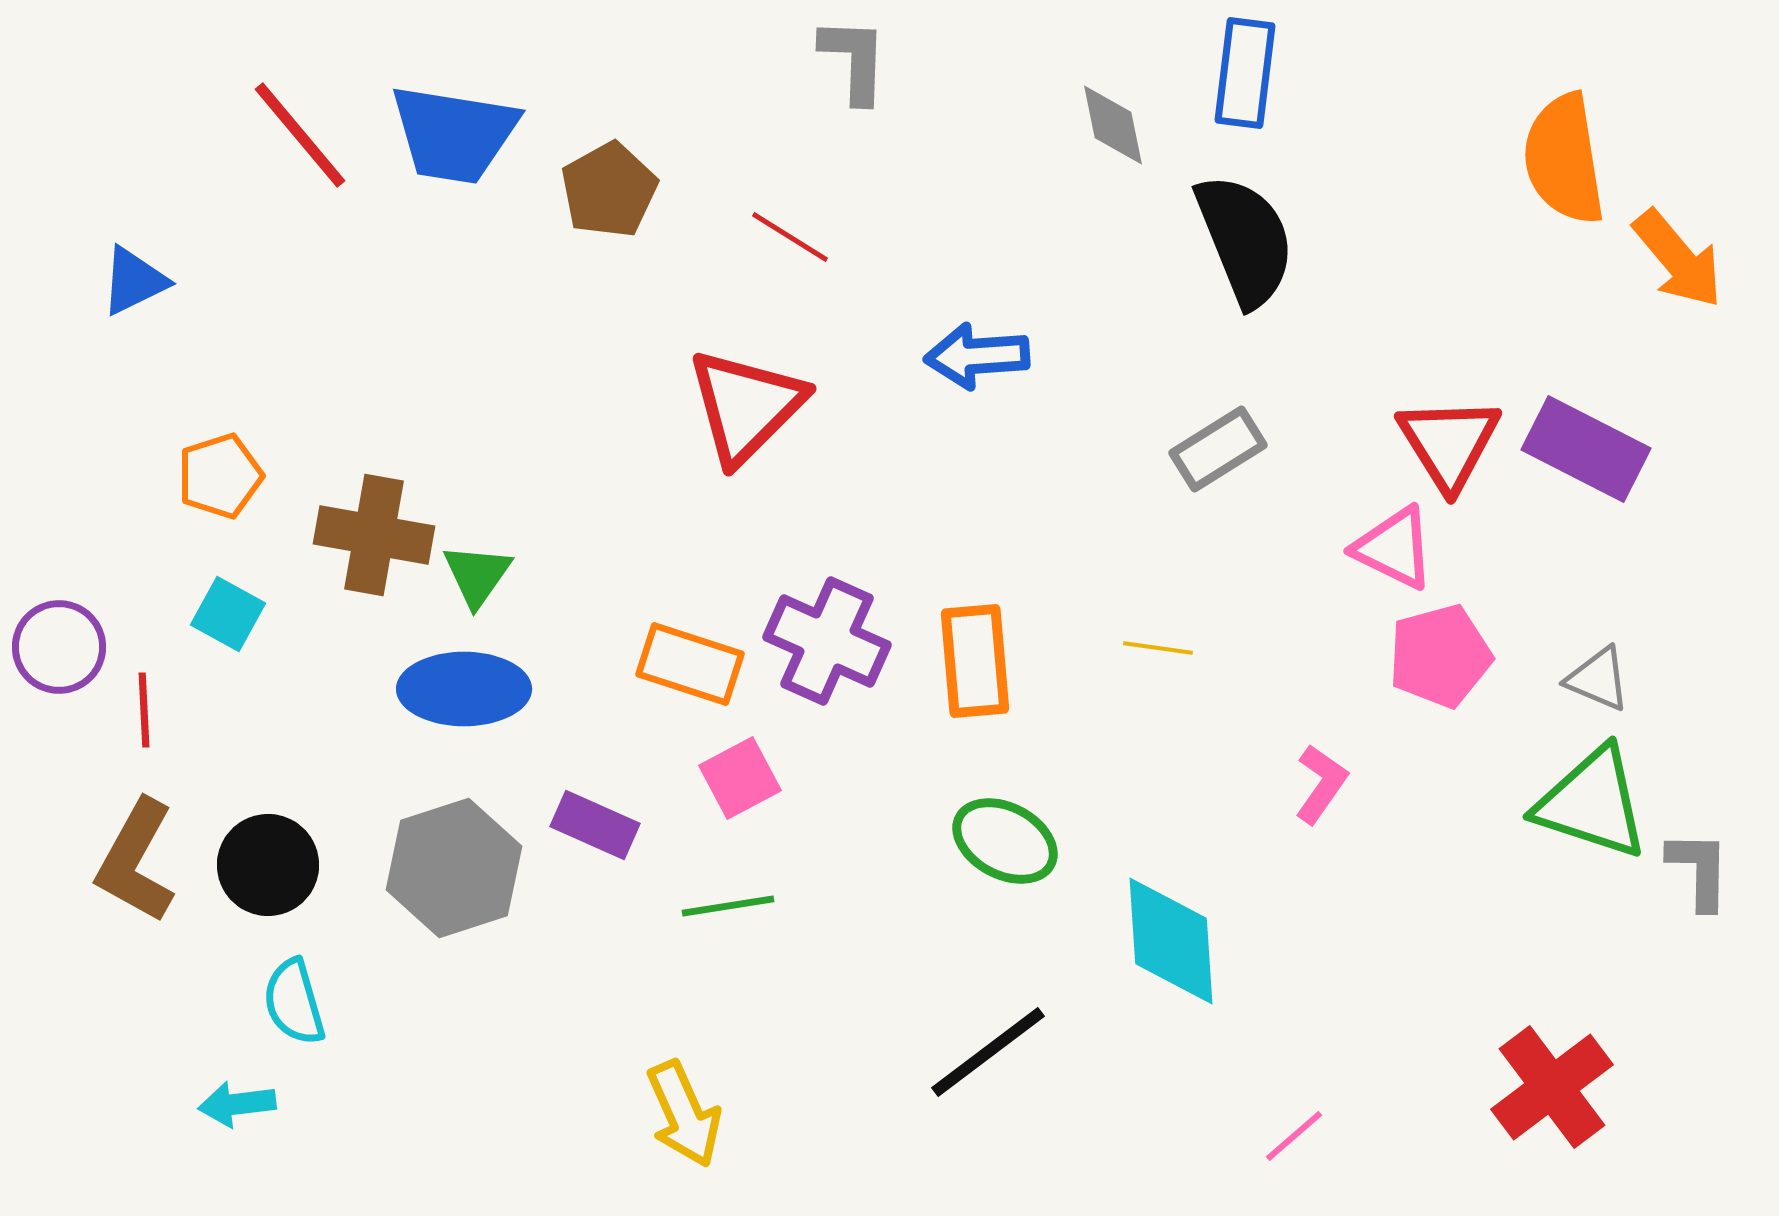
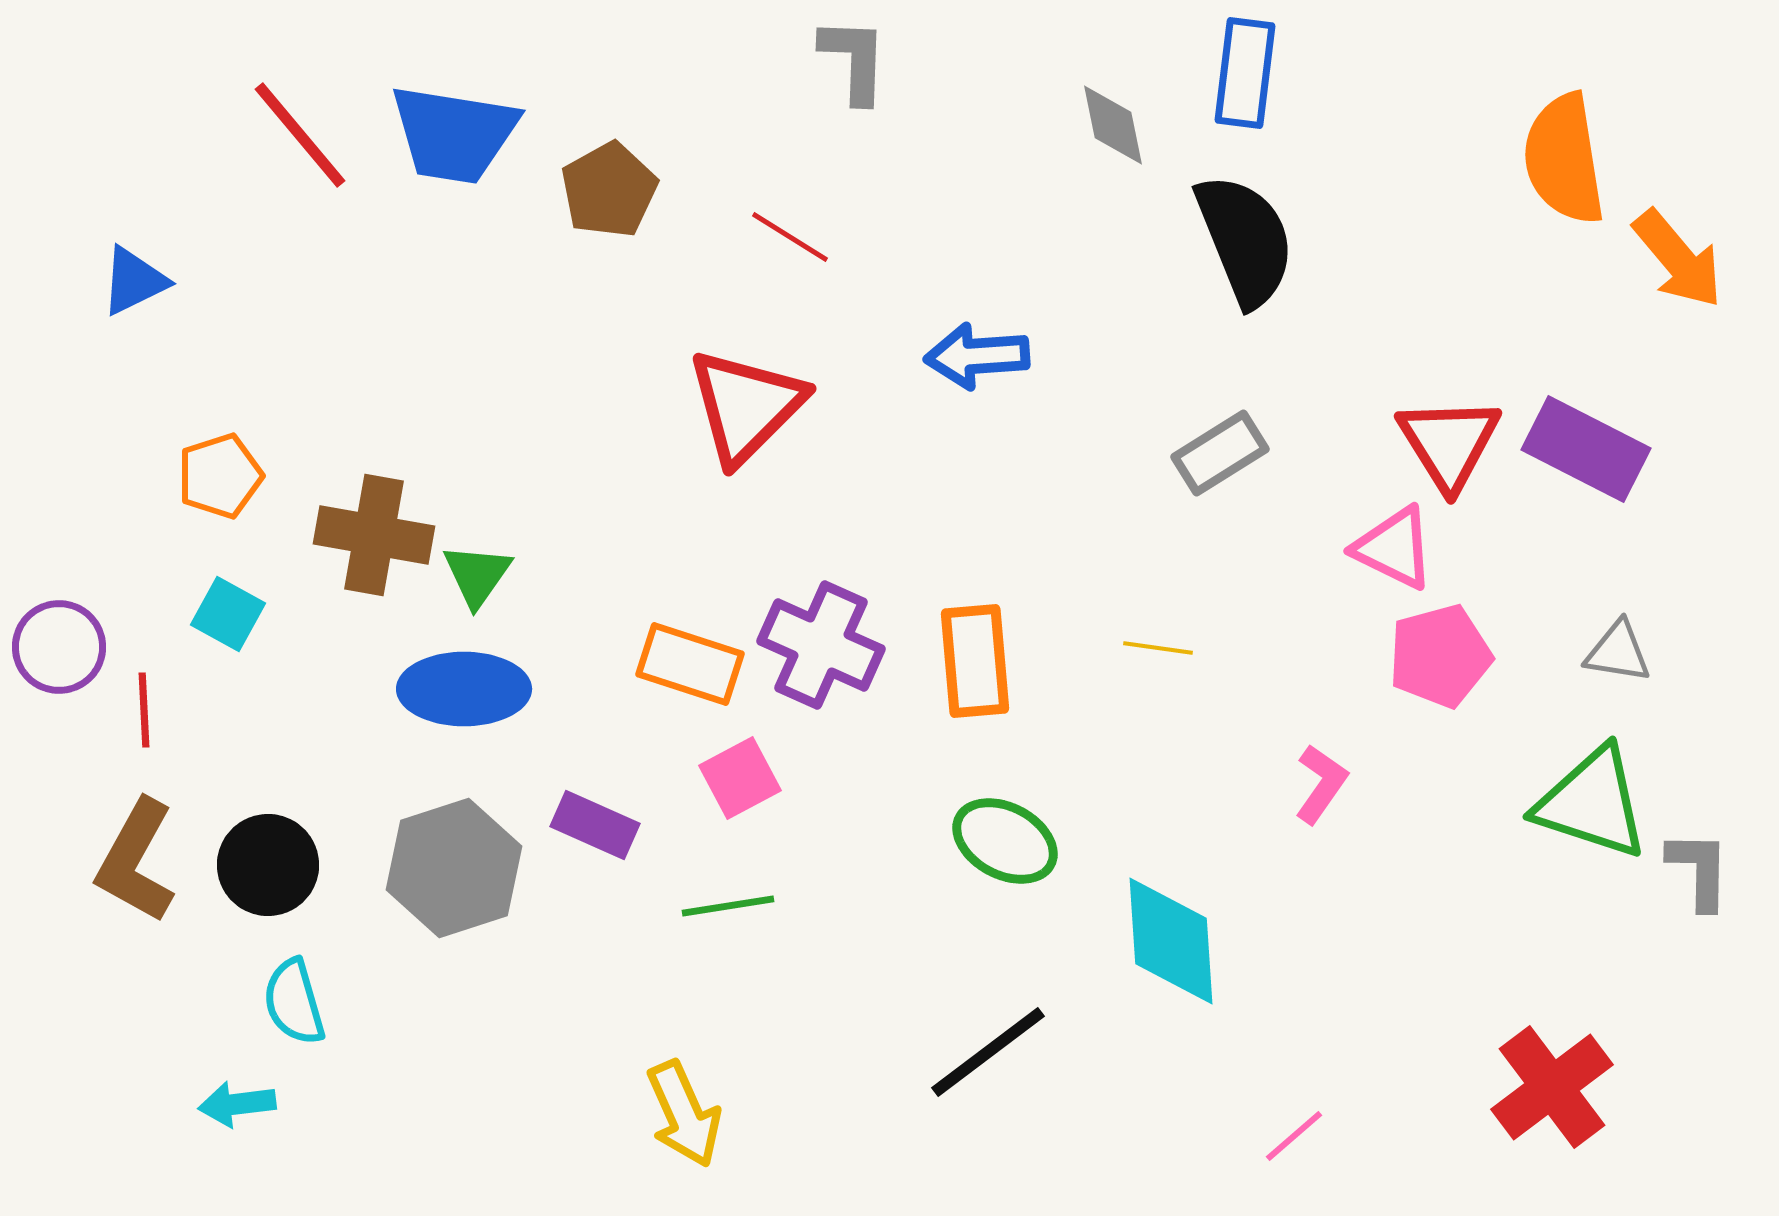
gray rectangle at (1218, 449): moved 2 px right, 4 px down
purple cross at (827, 641): moved 6 px left, 4 px down
gray triangle at (1598, 679): moved 20 px right, 27 px up; rotated 14 degrees counterclockwise
